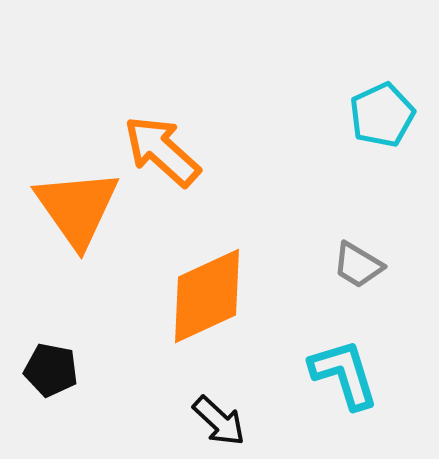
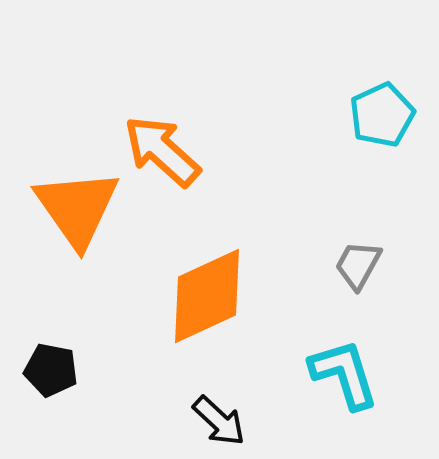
gray trapezoid: rotated 88 degrees clockwise
